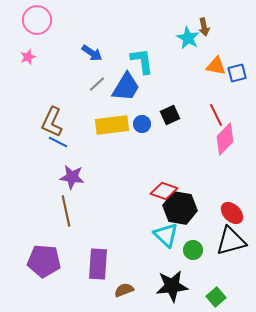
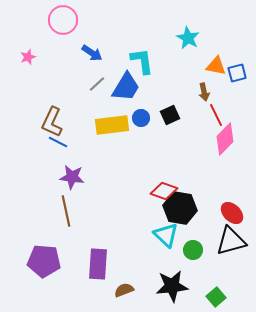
pink circle: moved 26 px right
brown arrow: moved 65 px down
blue circle: moved 1 px left, 6 px up
